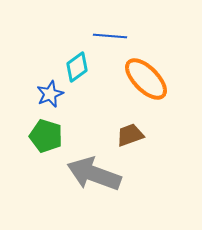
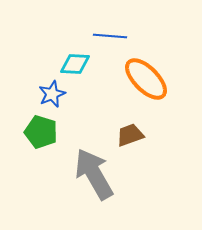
cyan diamond: moved 2 px left, 3 px up; rotated 40 degrees clockwise
blue star: moved 2 px right
green pentagon: moved 5 px left, 4 px up
gray arrow: rotated 40 degrees clockwise
